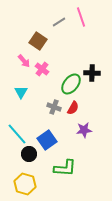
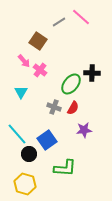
pink line: rotated 30 degrees counterclockwise
pink cross: moved 2 px left, 1 px down
